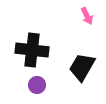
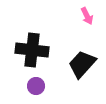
black trapezoid: moved 3 px up; rotated 12 degrees clockwise
purple circle: moved 1 px left, 1 px down
